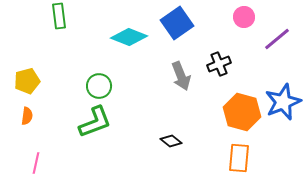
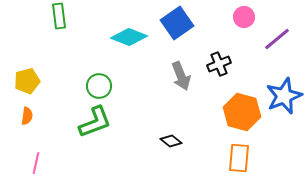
blue star: moved 1 px right, 6 px up
